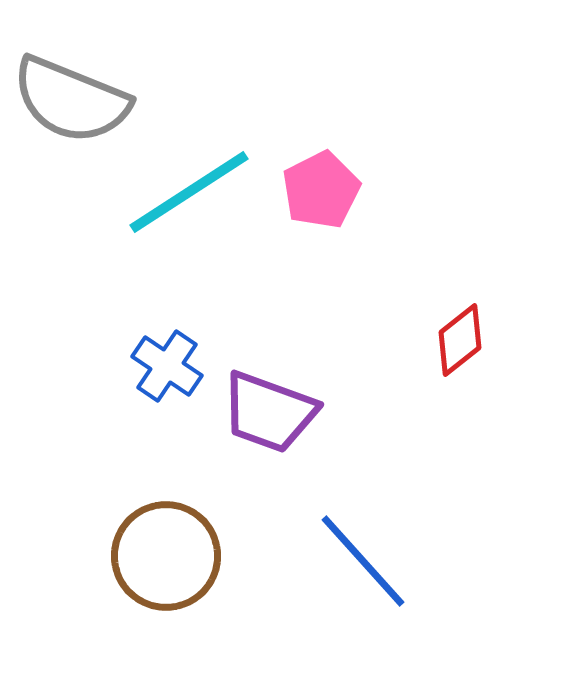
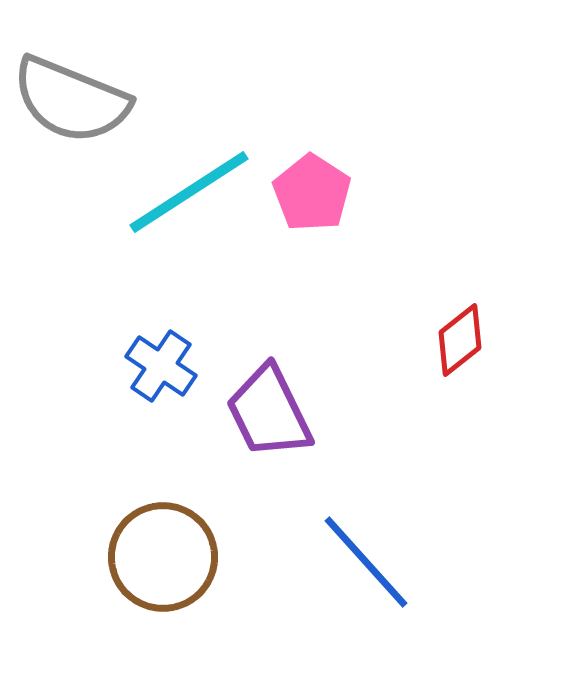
pink pentagon: moved 9 px left, 3 px down; rotated 12 degrees counterclockwise
blue cross: moved 6 px left
purple trapezoid: rotated 44 degrees clockwise
brown circle: moved 3 px left, 1 px down
blue line: moved 3 px right, 1 px down
